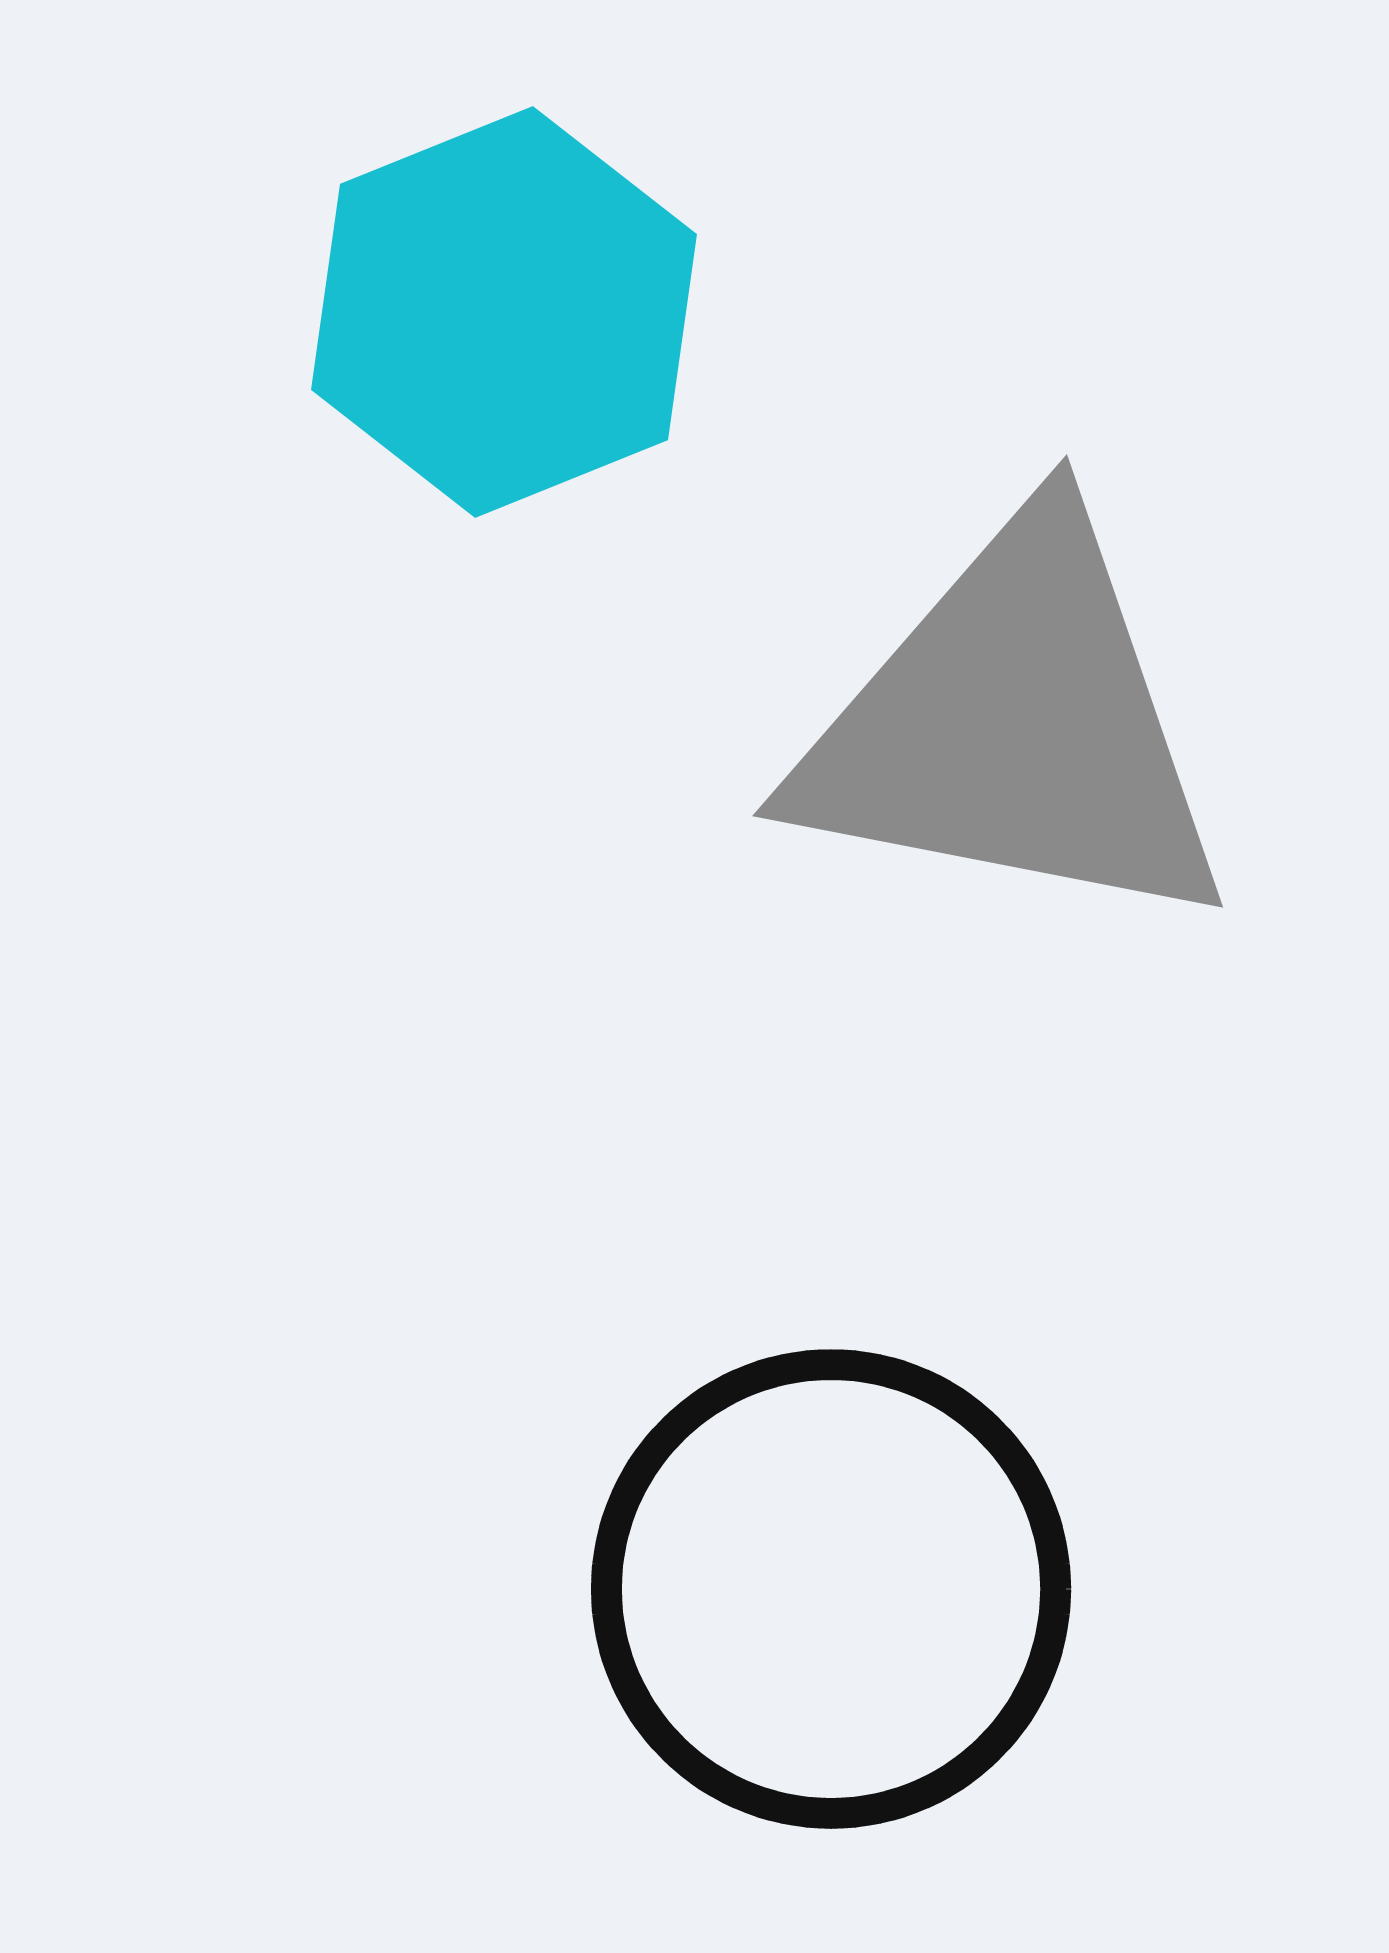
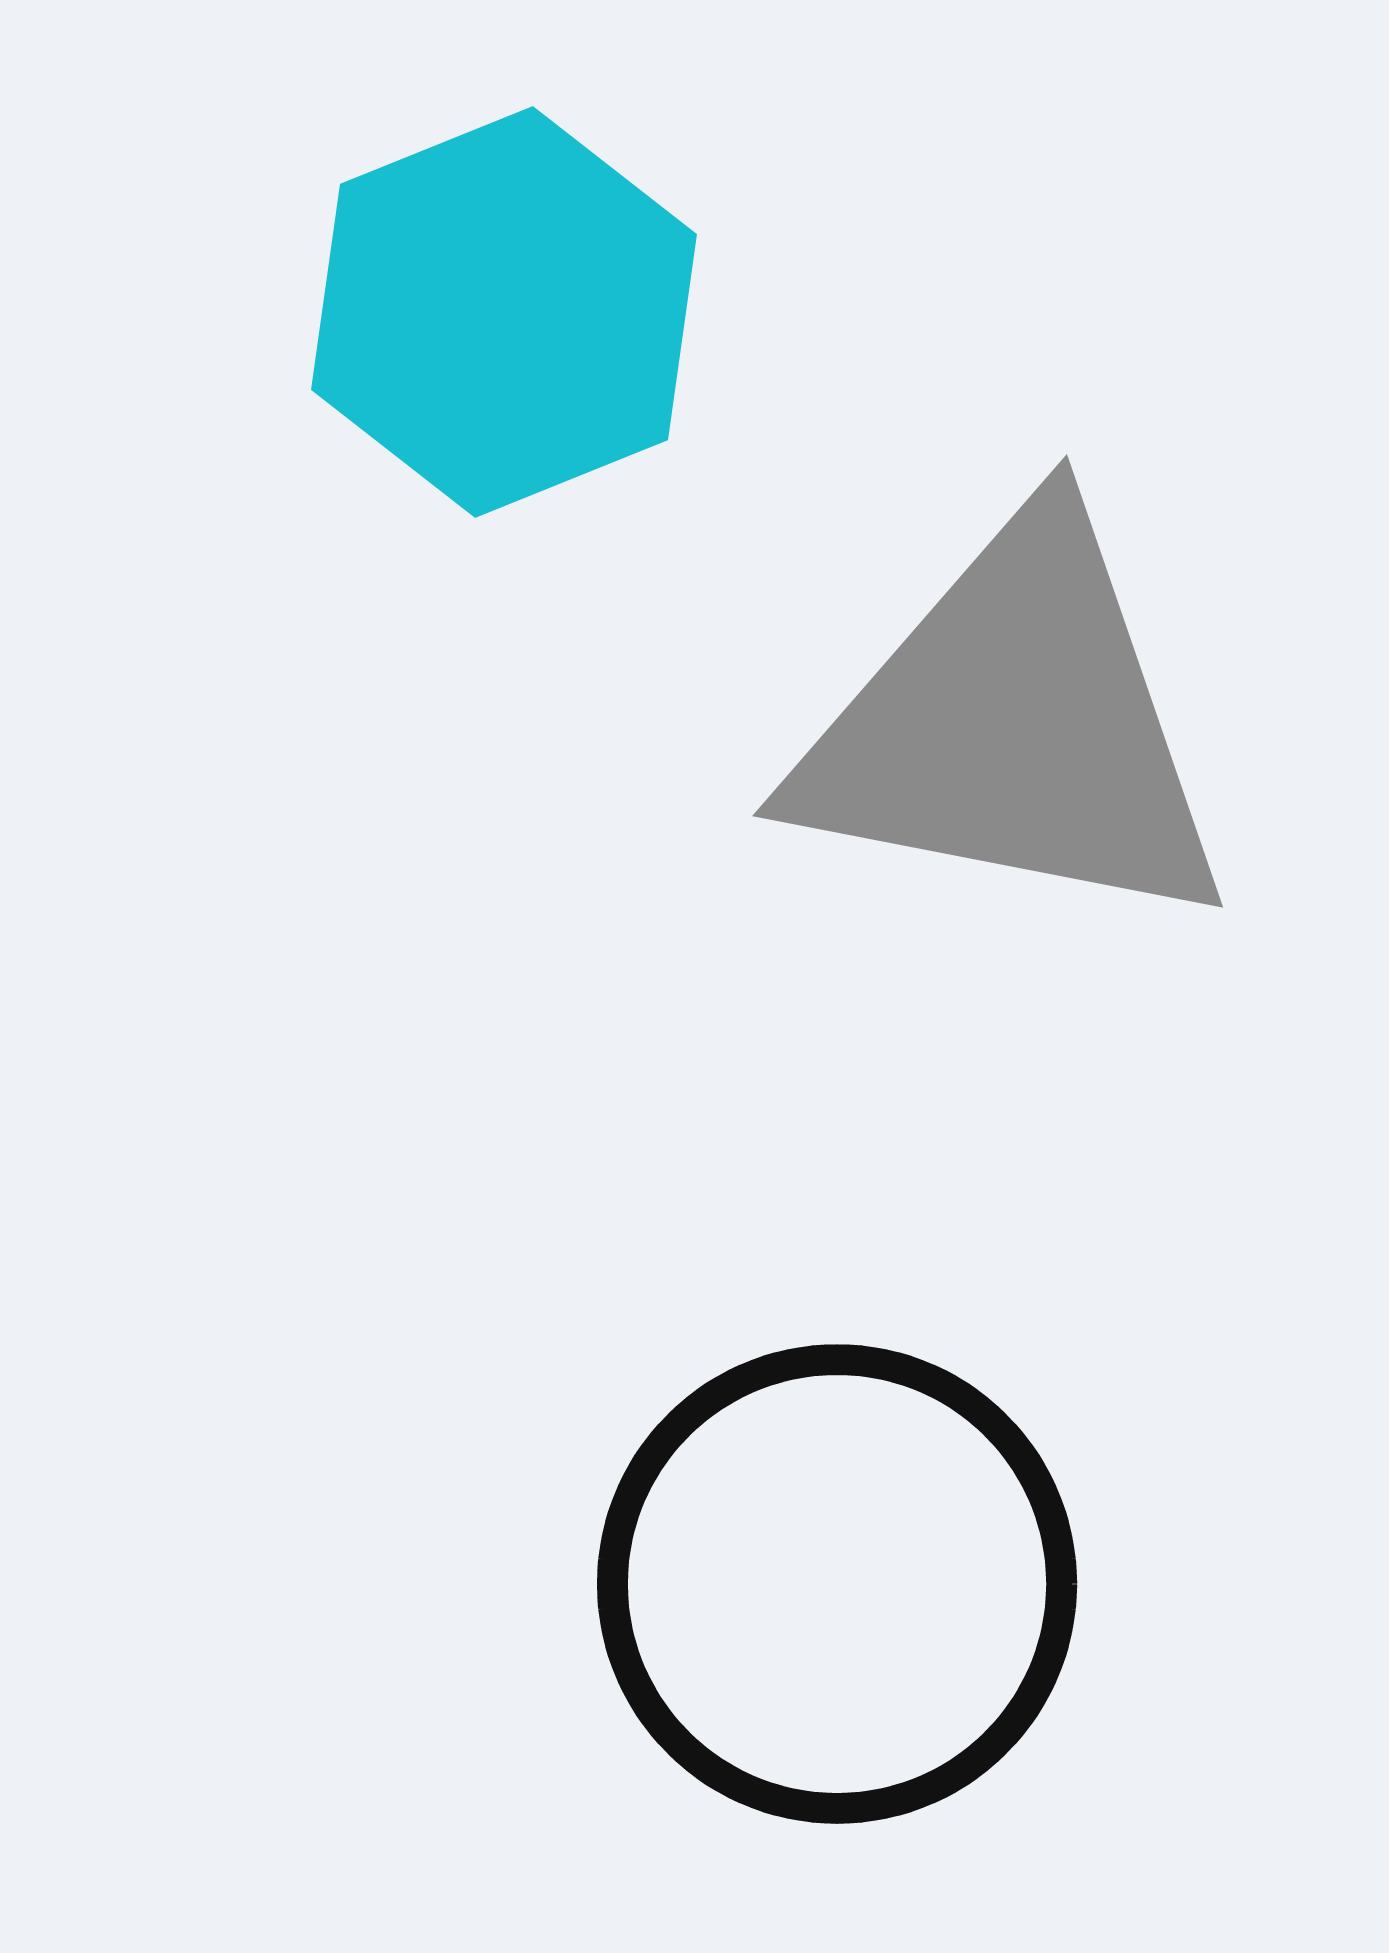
black circle: moved 6 px right, 5 px up
